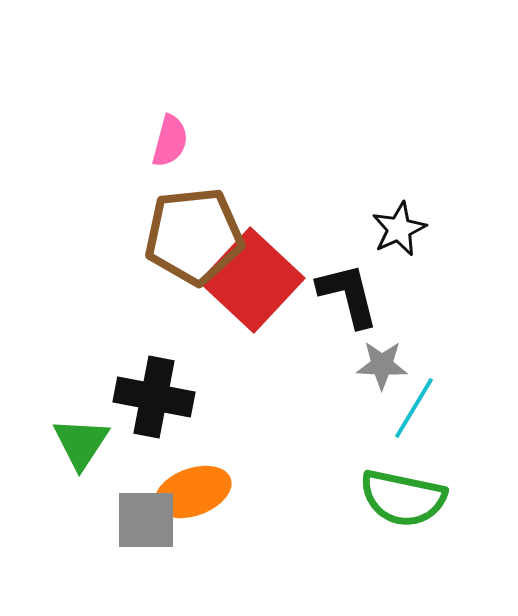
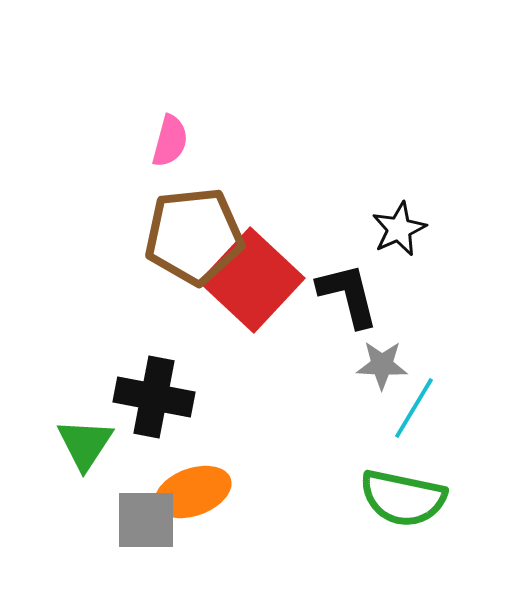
green triangle: moved 4 px right, 1 px down
